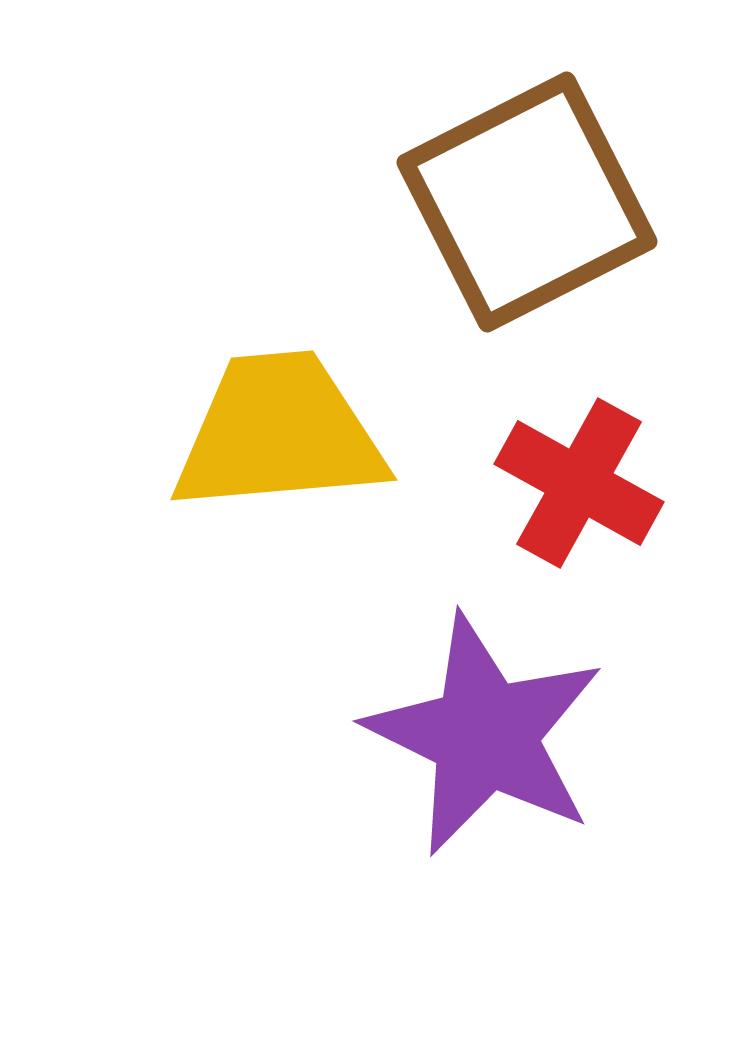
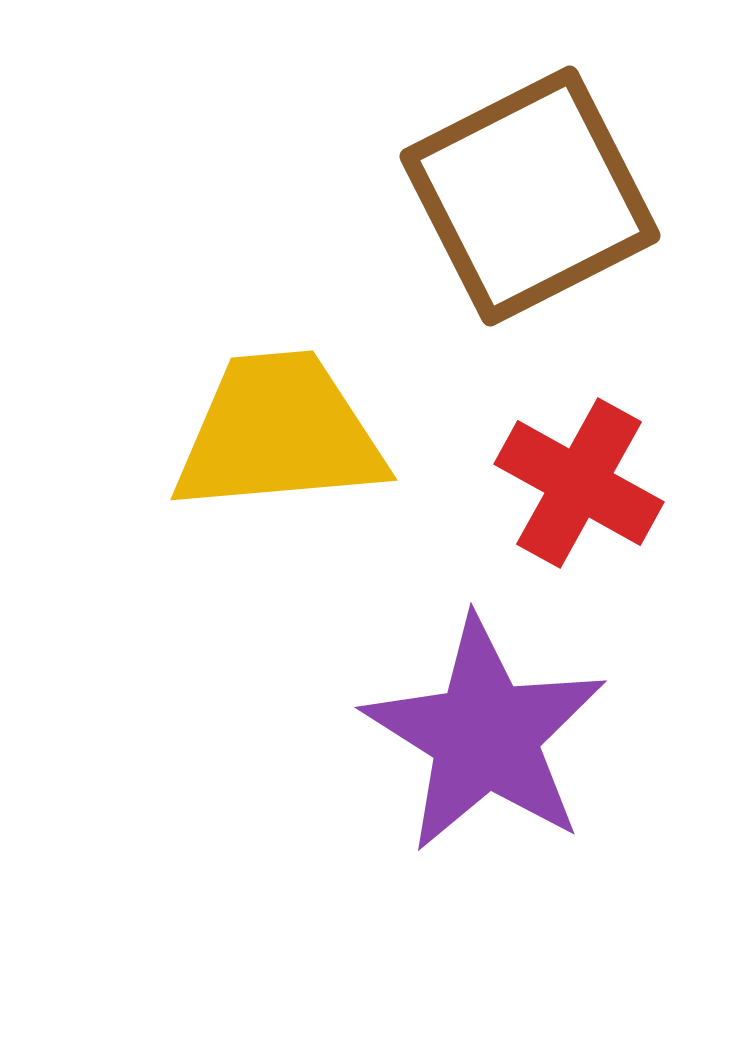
brown square: moved 3 px right, 6 px up
purple star: rotated 6 degrees clockwise
